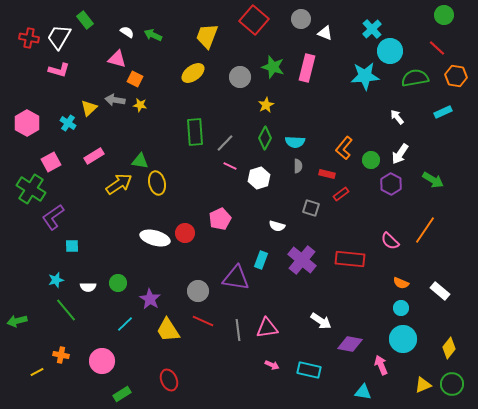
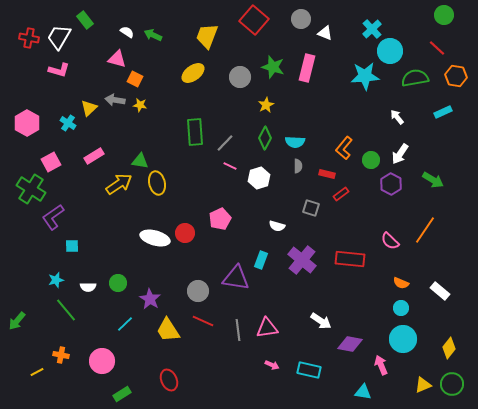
green arrow at (17, 321): rotated 36 degrees counterclockwise
